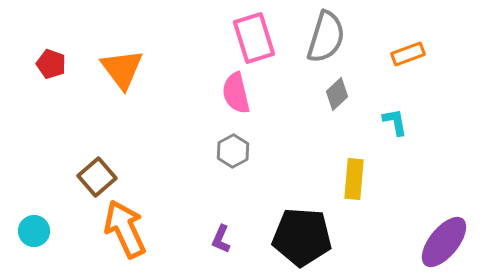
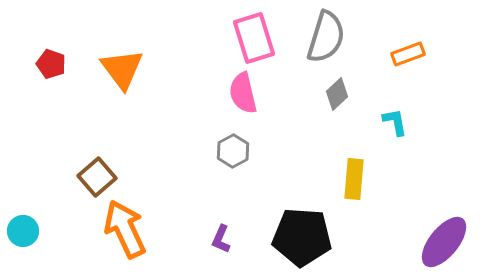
pink semicircle: moved 7 px right
cyan circle: moved 11 px left
